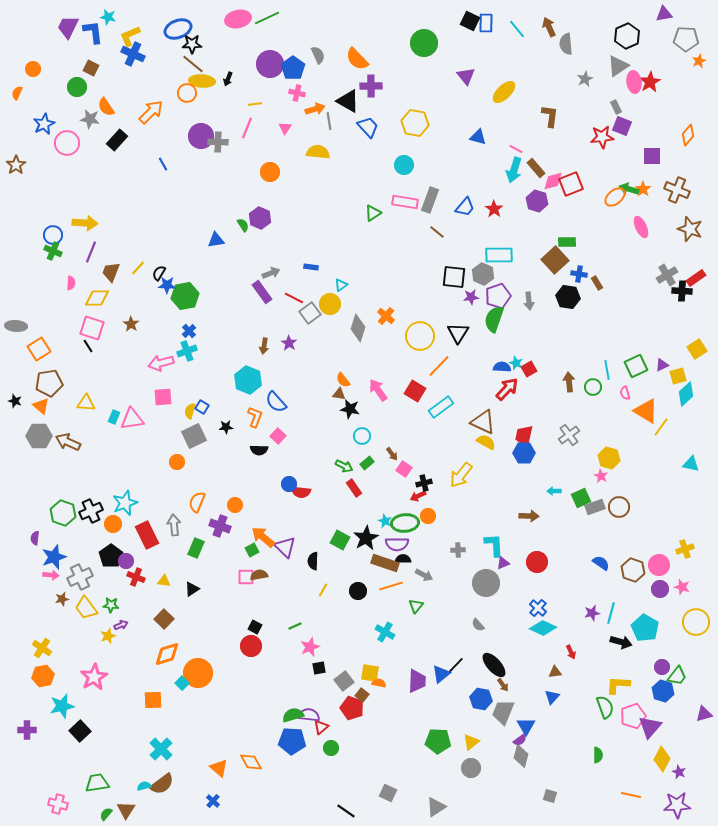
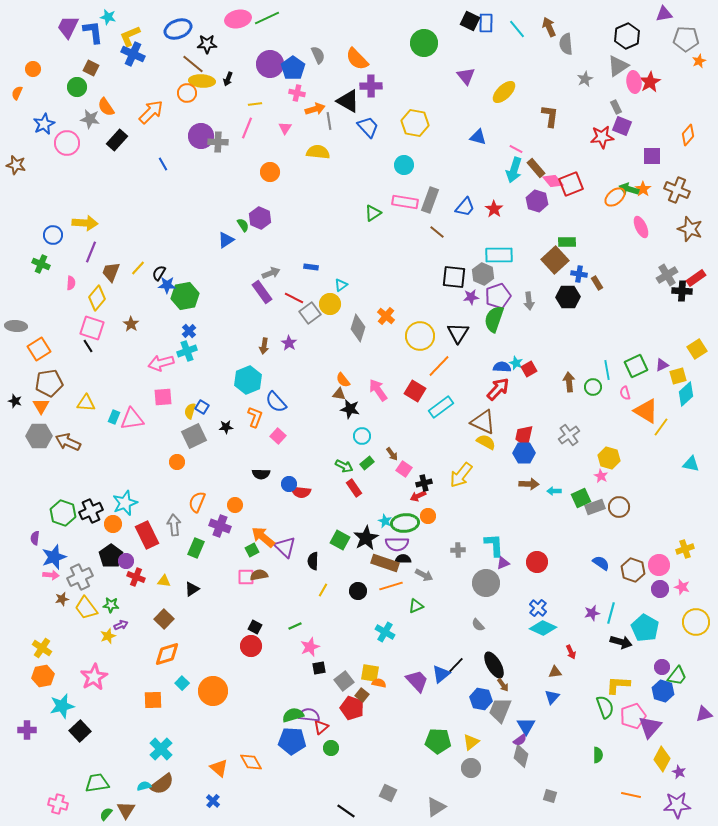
black star at (192, 44): moved 15 px right
brown star at (16, 165): rotated 24 degrees counterclockwise
pink diamond at (553, 181): rotated 65 degrees clockwise
blue triangle at (216, 240): moved 10 px right; rotated 24 degrees counterclockwise
green cross at (53, 251): moved 12 px left, 13 px down
black hexagon at (568, 297): rotated 10 degrees counterclockwise
yellow diamond at (97, 298): rotated 50 degrees counterclockwise
cyan hexagon at (248, 380): rotated 16 degrees clockwise
red arrow at (507, 389): moved 9 px left
orange triangle at (41, 406): rotated 18 degrees clockwise
black semicircle at (259, 450): moved 2 px right, 24 px down
brown arrow at (529, 516): moved 32 px up
green triangle at (416, 606): rotated 28 degrees clockwise
black ellipse at (494, 665): rotated 12 degrees clockwise
orange circle at (198, 673): moved 15 px right, 18 px down
purple trapezoid at (417, 681): rotated 45 degrees counterclockwise
gray trapezoid at (503, 712): moved 3 px left, 2 px up
